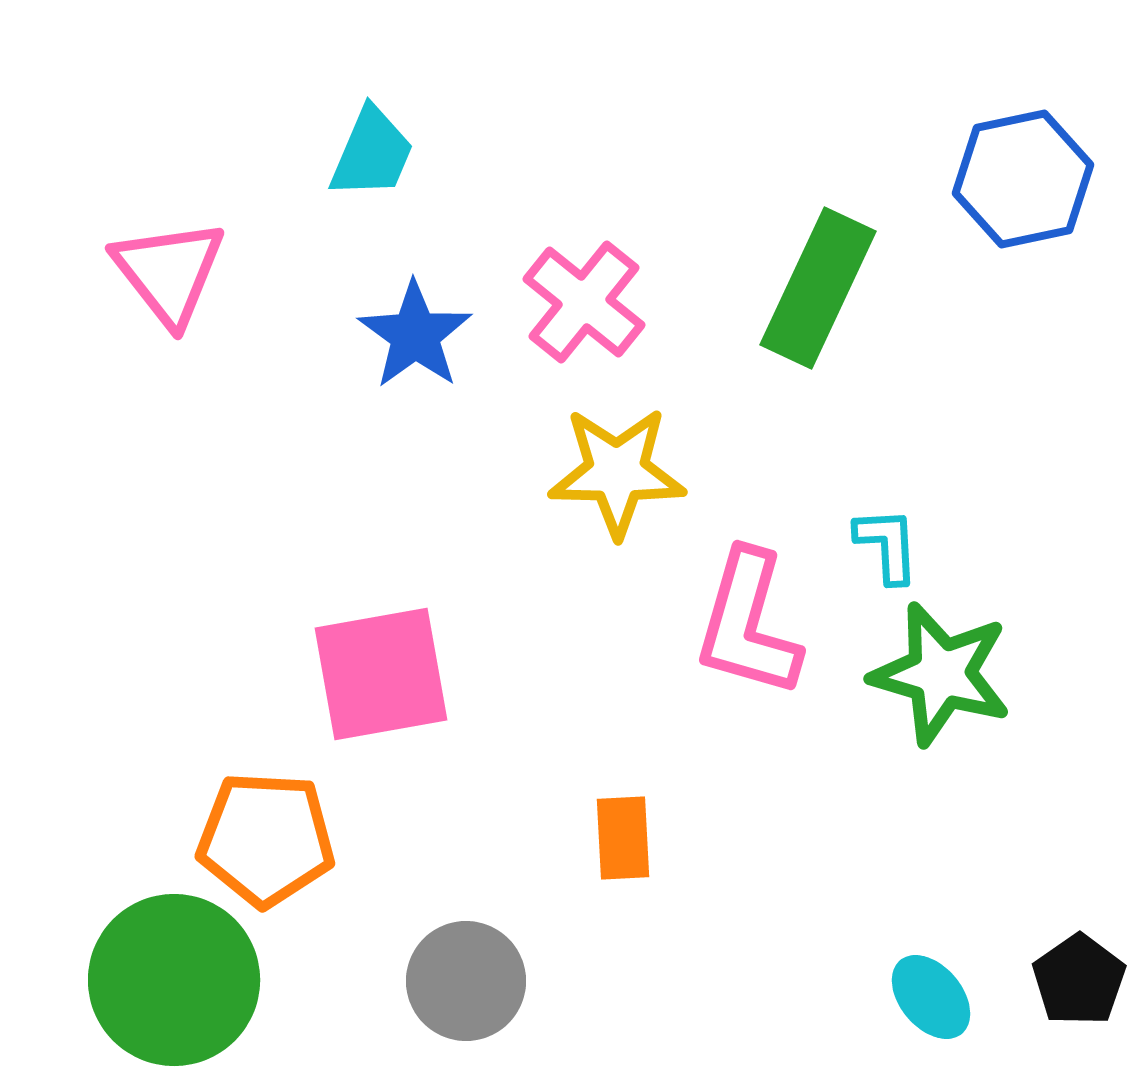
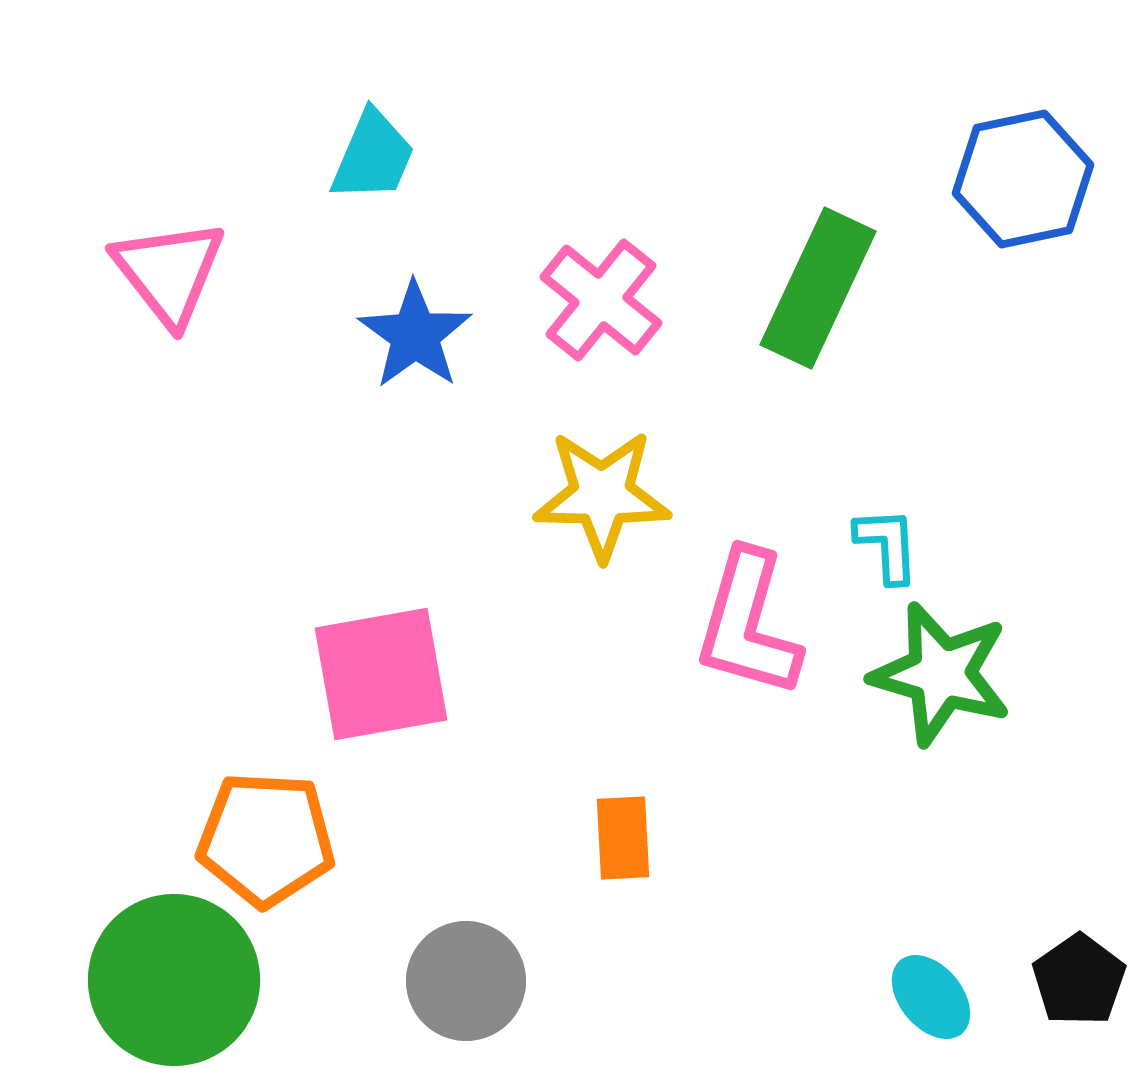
cyan trapezoid: moved 1 px right, 3 px down
pink cross: moved 17 px right, 2 px up
yellow star: moved 15 px left, 23 px down
